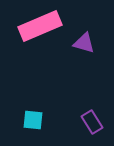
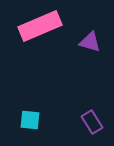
purple triangle: moved 6 px right, 1 px up
cyan square: moved 3 px left
